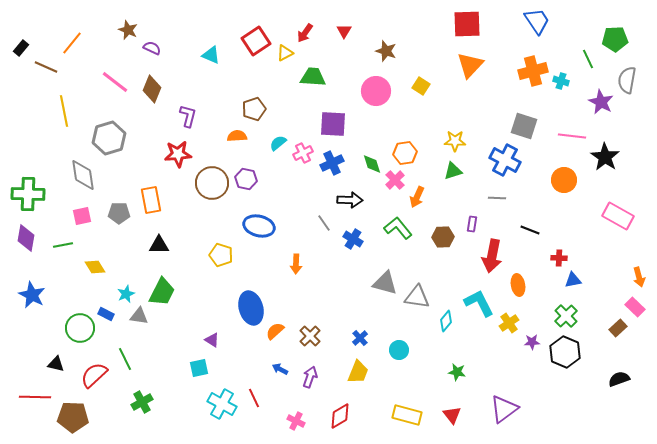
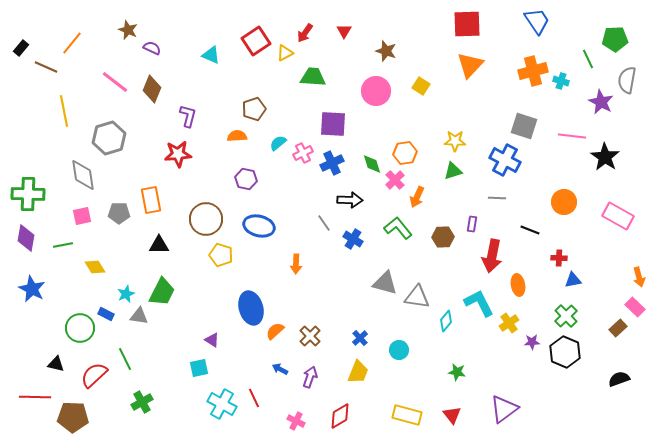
orange circle at (564, 180): moved 22 px down
brown circle at (212, 183): moved 6 px left, 36 px down
blue star at (32, 295): moved 6 px up
